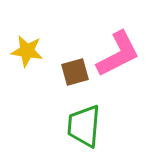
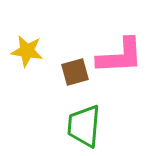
pink L-shape: moved 2 px right, 2 px down; rotated 24 degrees clockwise
